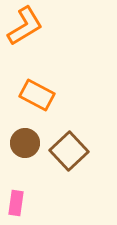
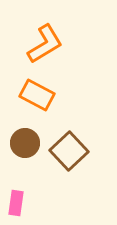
orange L-shape: moved 20 px right, 18 px down
